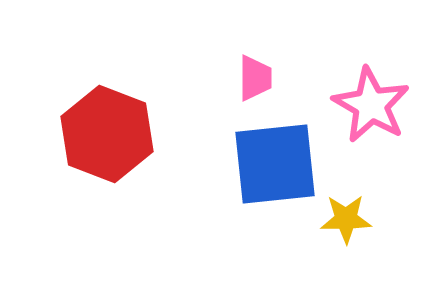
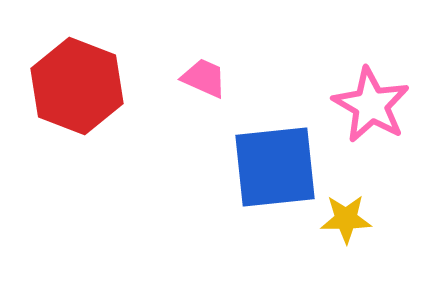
pink trapezoid: moved 51 px left; rotated 66 degrees counterclockwise
red hexagon: moved 30 px left, 48 px up
blue square: moved 3 px down
